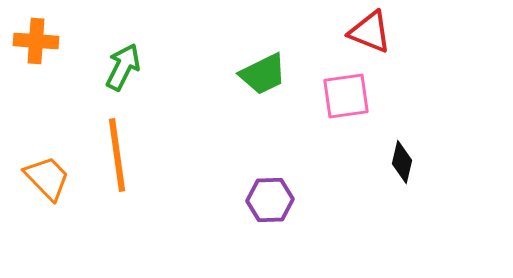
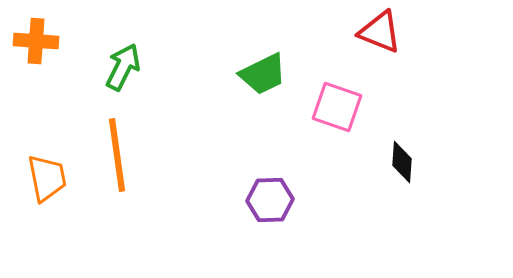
red triangle: moved 10 px right
pink square: moved 9 px left, 11 px down; rotated 27 degrees clockwise
black diamond: rotated 9 degrees counterclockwise
orange trapezoid: rotated 33 degrees clockwise
